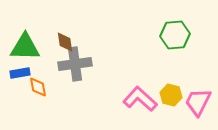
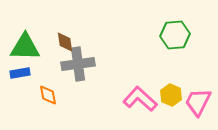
gray cross: moved 3 px right
orange diamond: moved 10 px right, 8 px down
yellow hexagon: rotated 10 degrees clockwise
